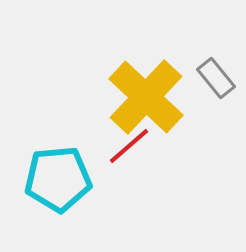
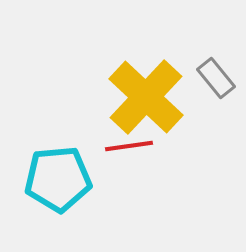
red line: rotated 33 degrees clockwise
